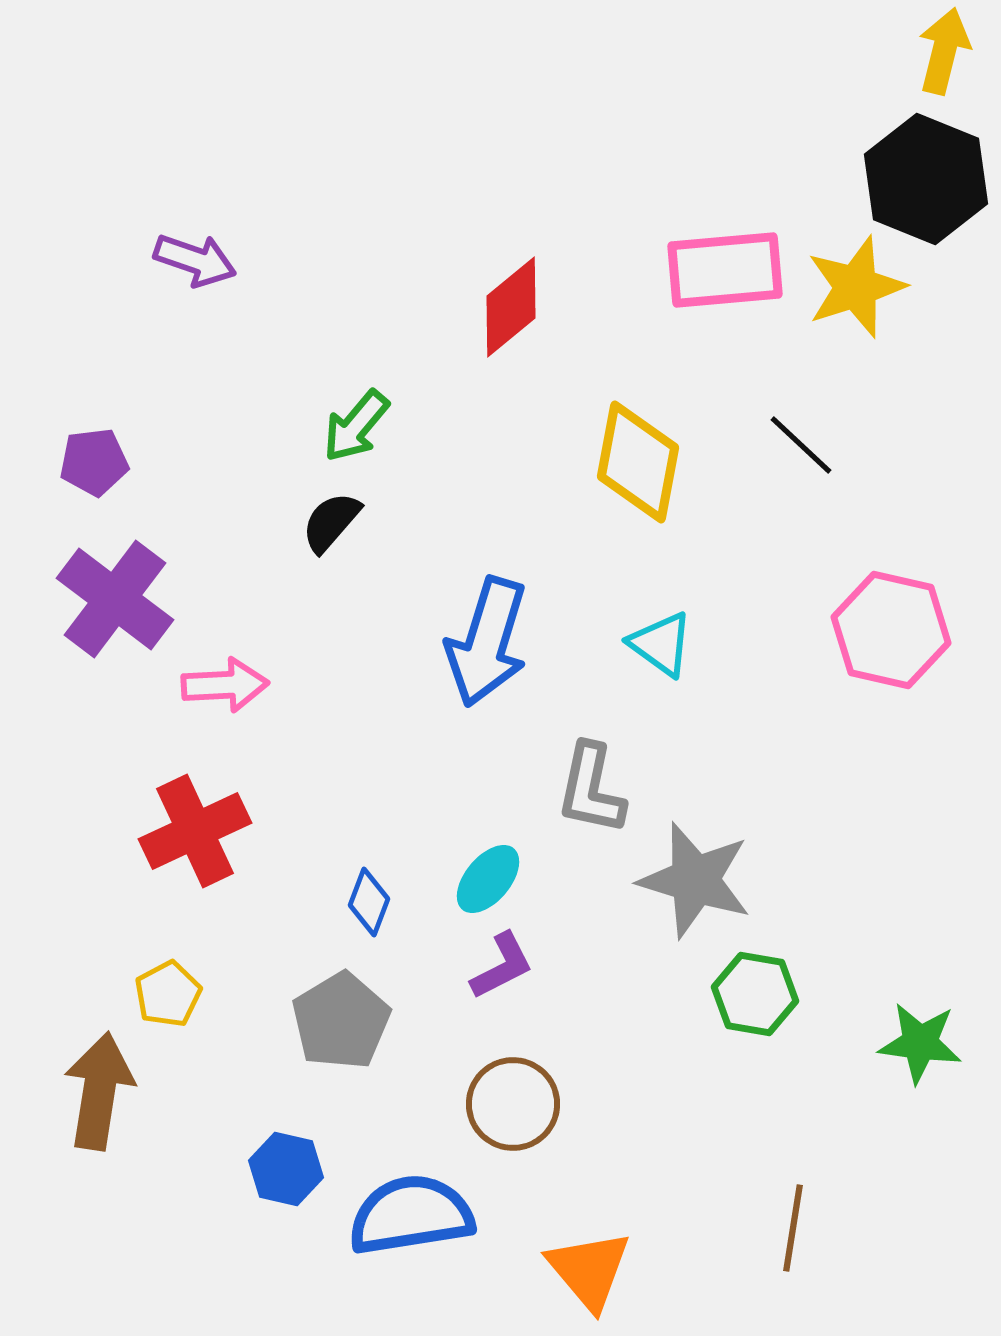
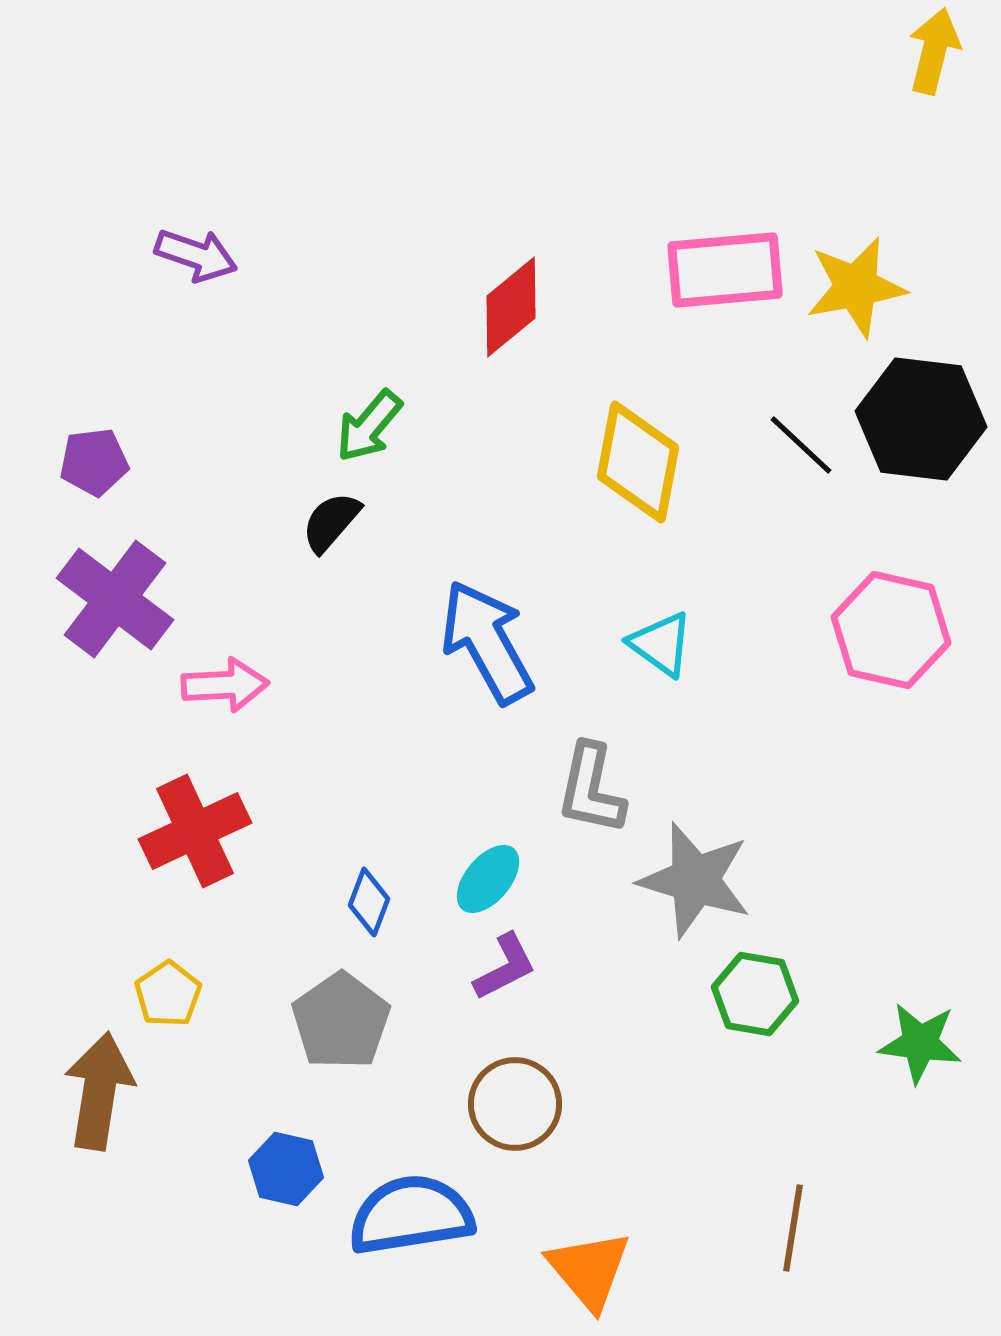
yellow arrow: moved 10 px left
black hexagon: moved 5 px left, 240 px down; rotated 15 degrees counterclockwise
purple arrow: moved 1 px right, 5 px up
yellow star: rotated 8 degrees clockwise
green arrow: moved 13 px right
blue arrow: rotated 134 degrees clockwise
purple L-shape: moved 3 px right, 1 px down
yellow pentagon: rotated 6 degrees counterclockwise
gray pentagon: rotated 4 degrees counterclockwise
brown circle: moved 2 px right
